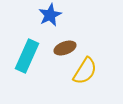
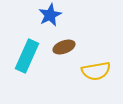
brown ellipse: moved 1 px left, 1 px up
yellow semicircle: moved 11 px right; rotated 48 degrees clockwise
